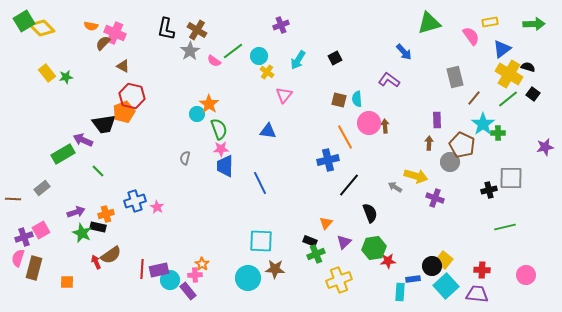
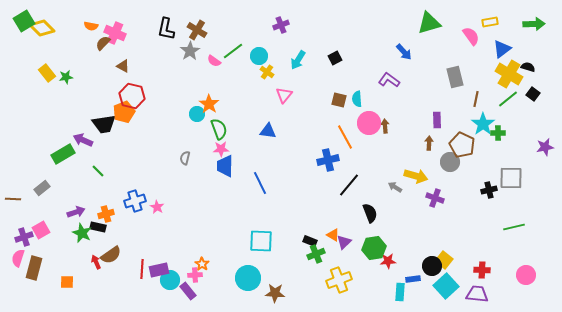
brown line at (474, 98): moved 2 px right, 1 px down; rotated 28 degrees counterclockwise
orange triangle at (326, 223): moved 7 px right, 12 px down; rotated 40 degrees counterclockwise
green line at (505, 227): moved 9 px right
brown star at (275, 269): moved 24 px down
